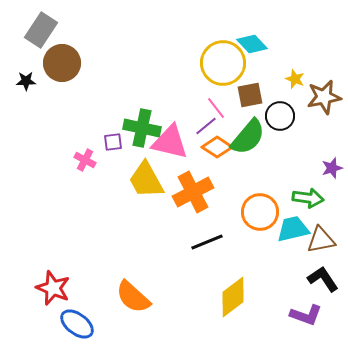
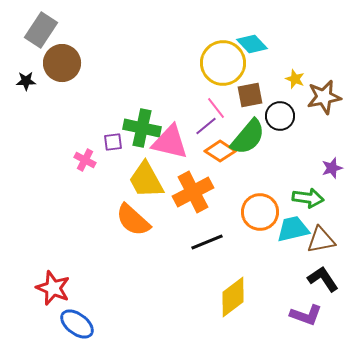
orange diamond: moved 3 px right, 4 px down
orange semicircle: moved 77 px up
